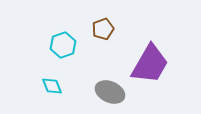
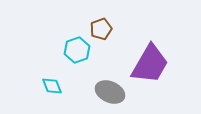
brown pentagon: moved 2 px left
cyan hexagon: moved 14 px right, 5 px down
